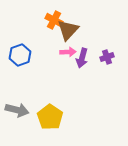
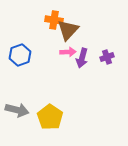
orange cross: rotated 18 degrees counterclockwise
